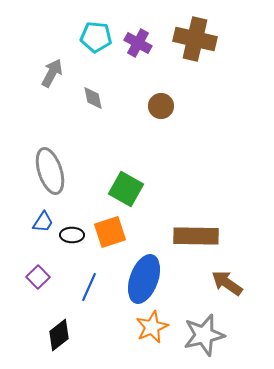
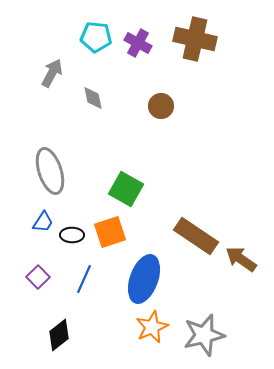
brown rectangle: rotated 33 degrees clockwise
brown arrow: moved 14 px right, 24 px up
blue line: moved 5 px left, 8 px up
